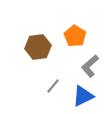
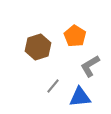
brown hexagon: rotated 10 degrees counterclockwise
gray L-shape: rotated 10 degrees clockwise
blue triangle: moved 3 px left, 1 px down; rotated 20 degrees clockwise
